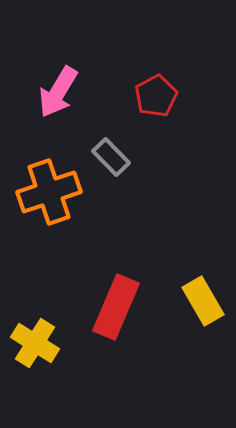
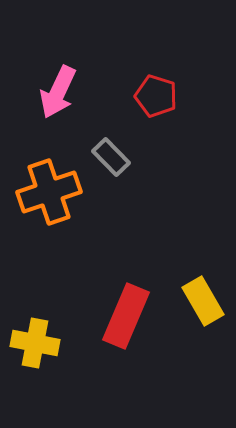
pink arrow: rotated 6 degrees counterclockwise
red pentagon: rotated 27 degrees counterclockwise
red rectangle: moved 10 px right, 9 px down
yellow cross: rotated 21 degrees counterclockwise
